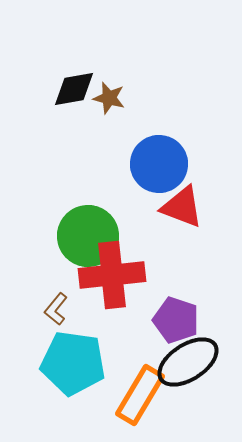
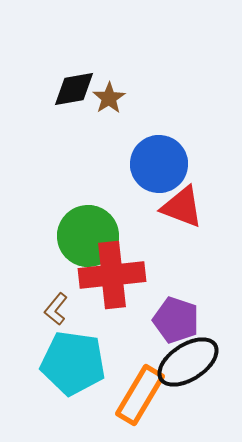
brown star: rotated 24 degrees clockwise
